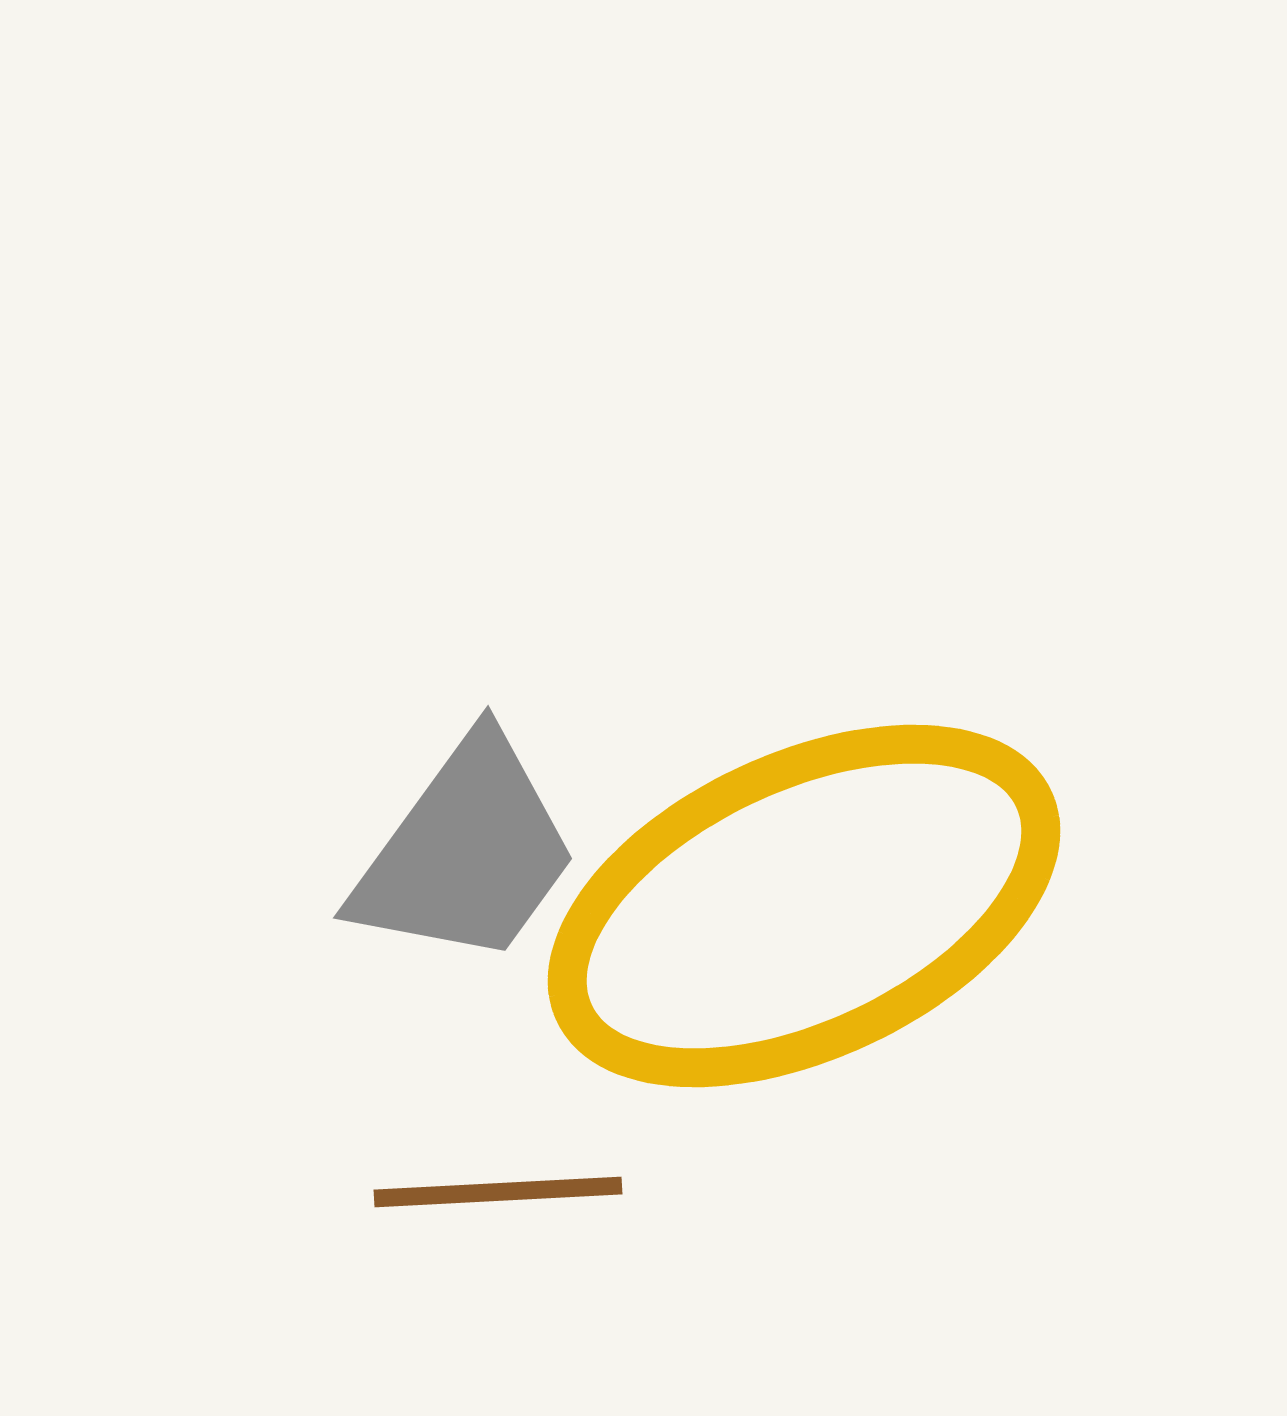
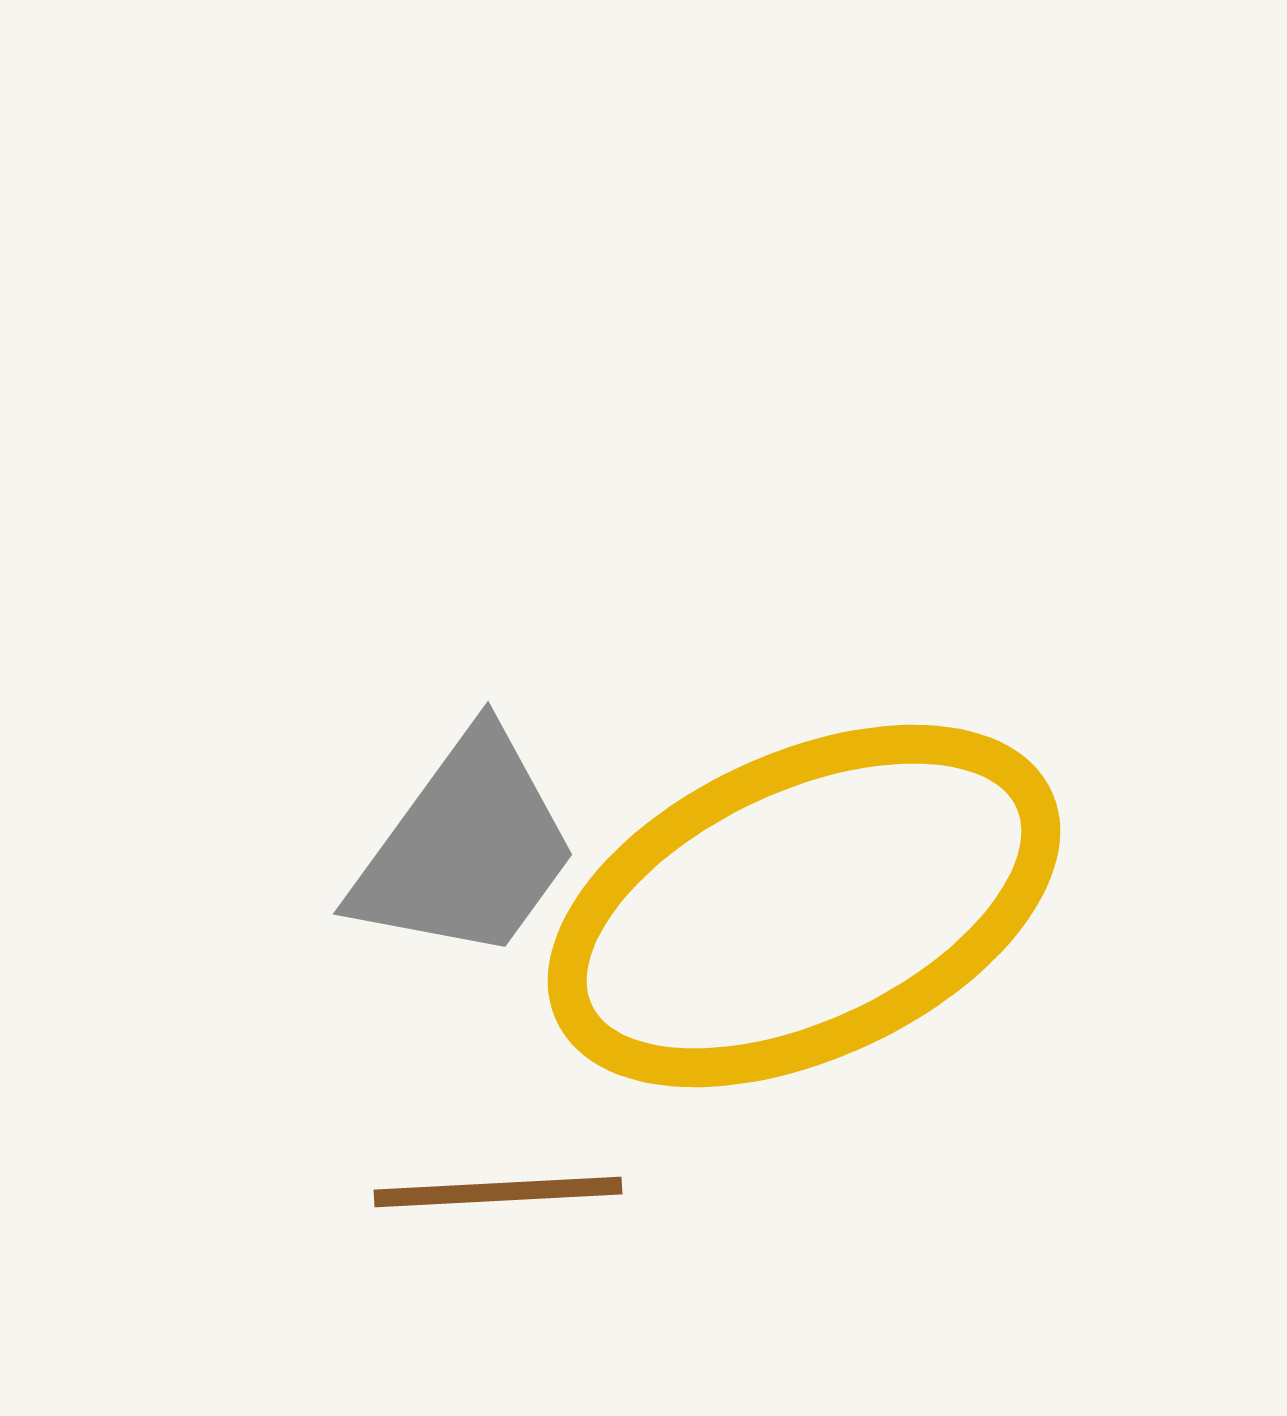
gray trapezoid: moved 4 px up
